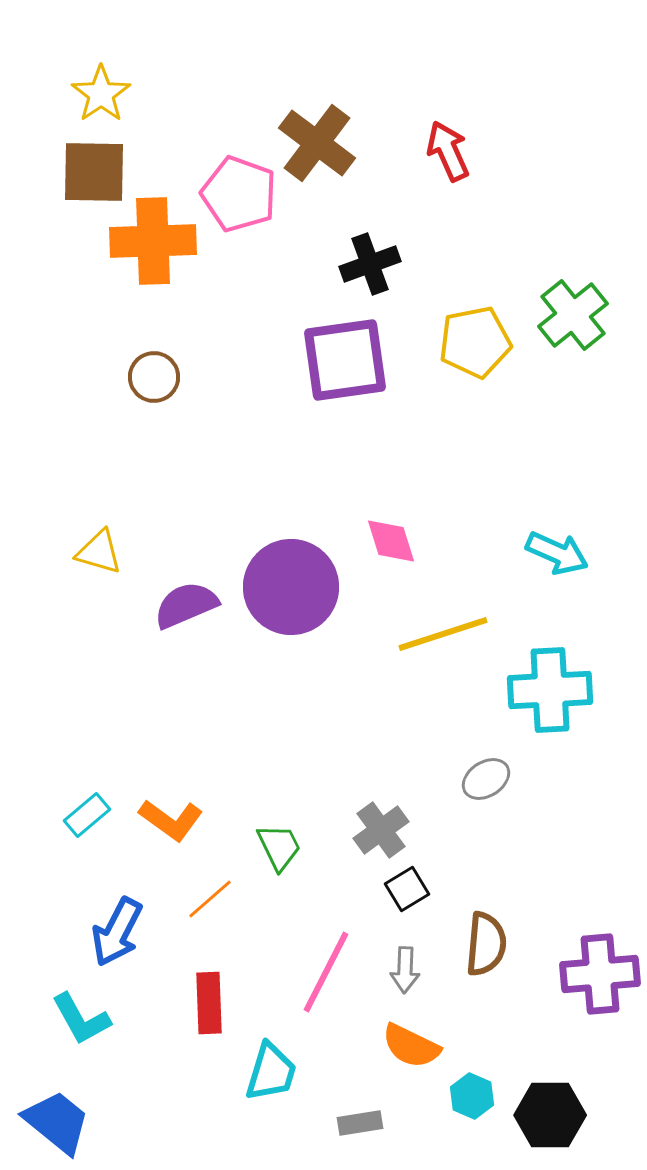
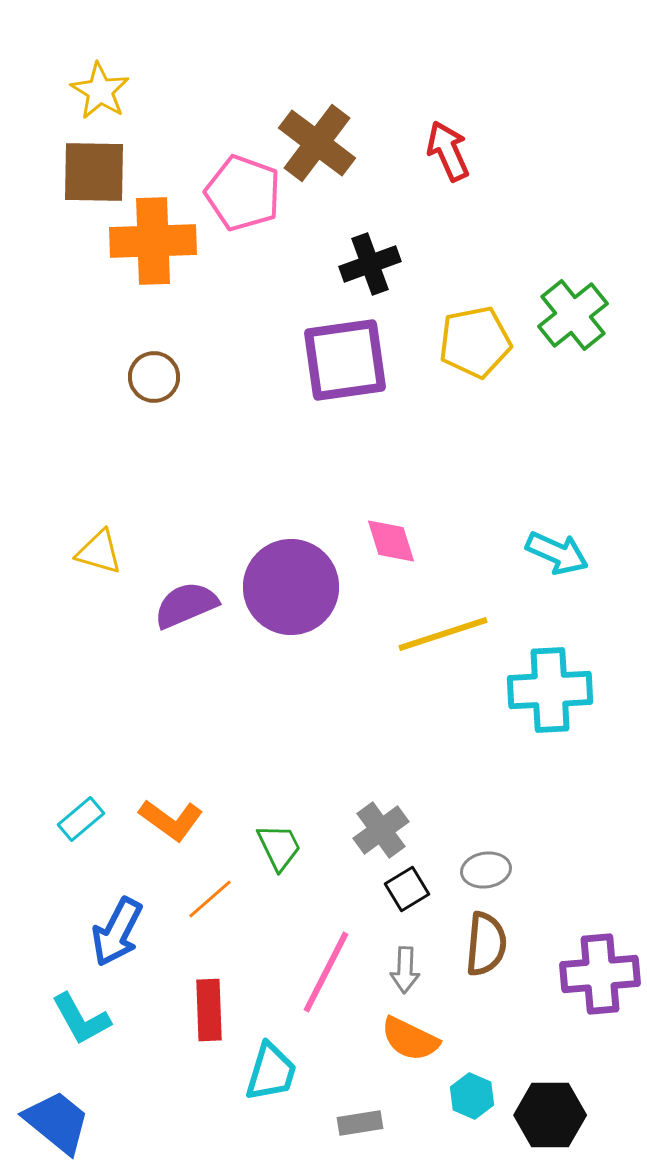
yellow star: moved 1 px left, 3 px up; rotated 6 degrees counterclockwise
pink pentagon: moved 4 px right, 1 px up
gray ellipse: moved 91 px down; rotated 24 degrees clockwise
cyan rectangle: moved 6 px left, 4 px down
red rectangle: moved 7 px down
orange semicircle: moved 1 px left, 7 px up
